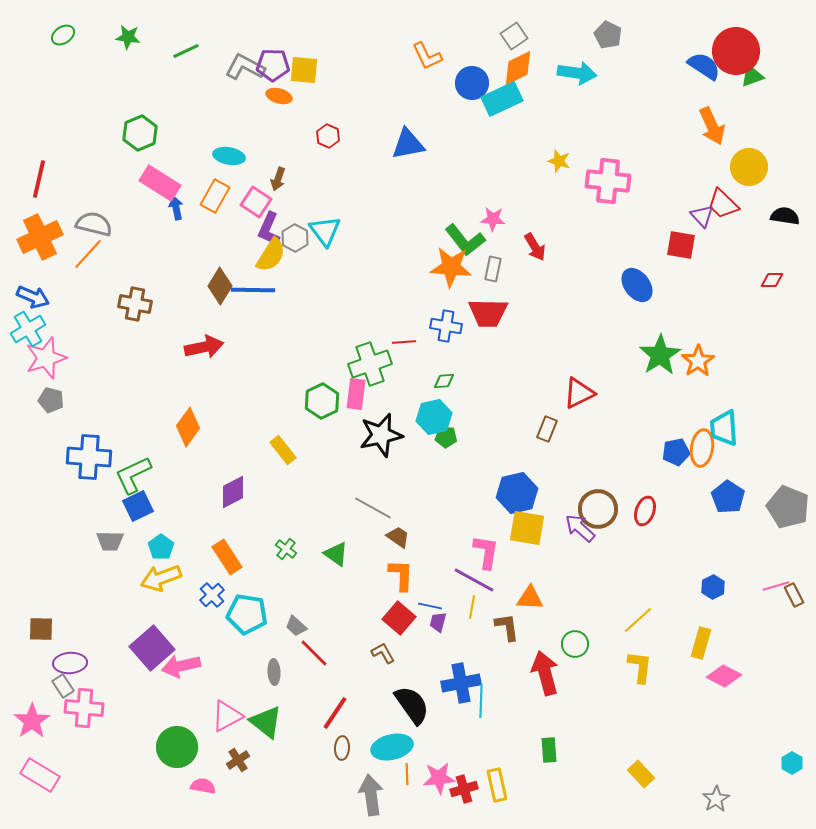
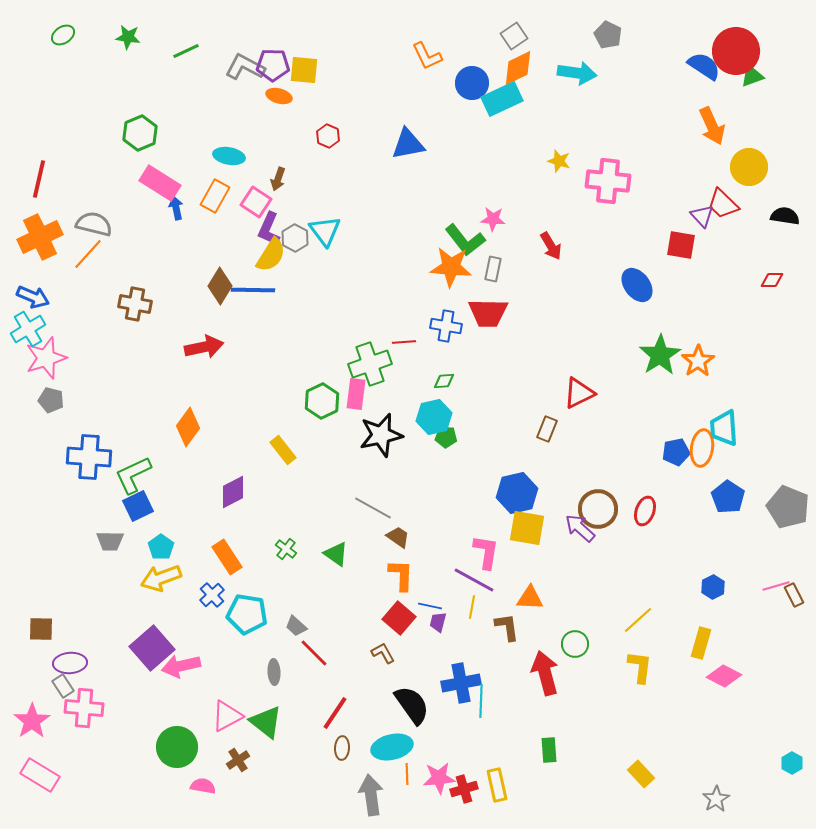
red arrow at (535, 247): moved 16 px right, 1 px up
